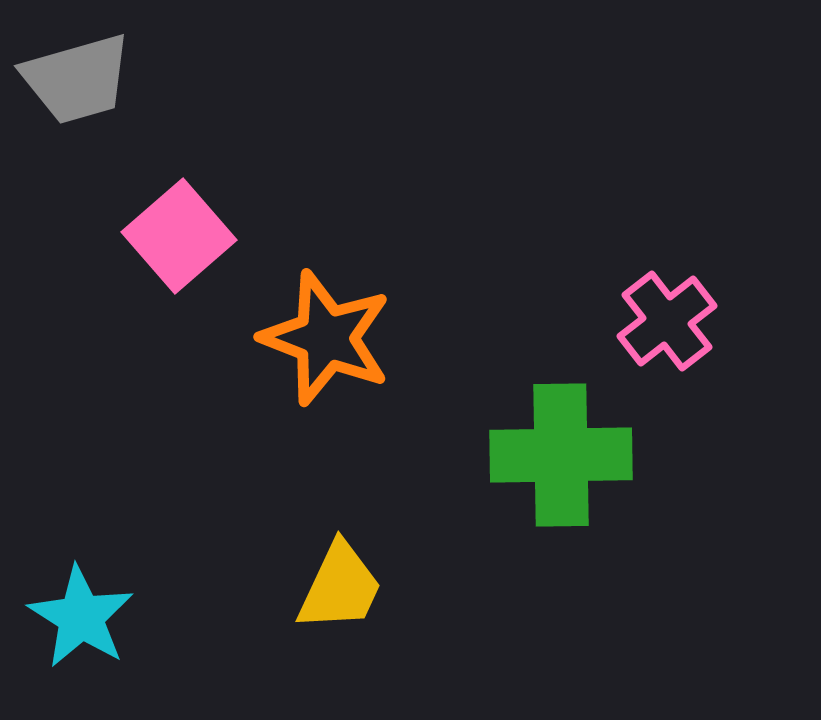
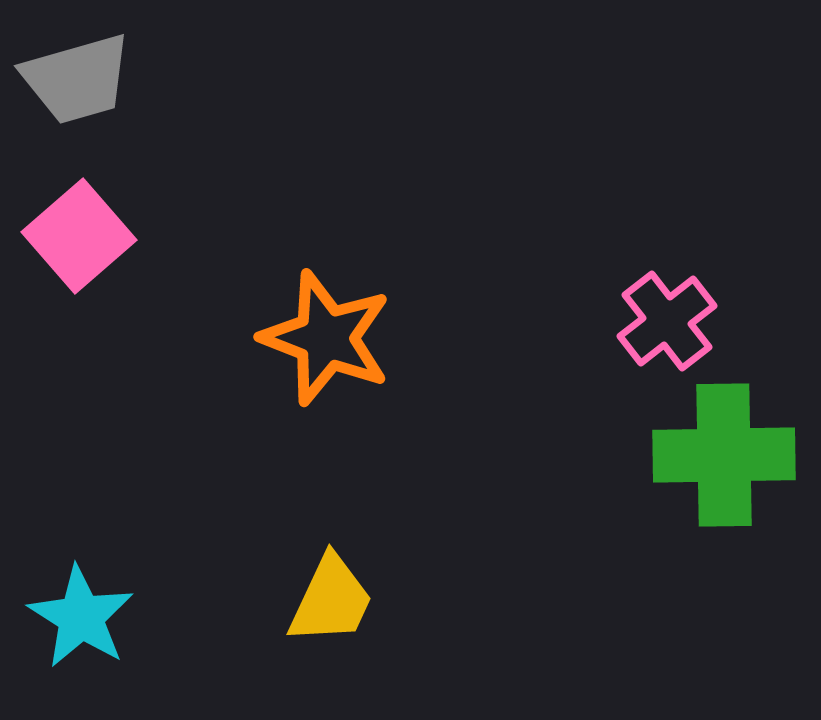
pink square: moved 100 px left
green cross: moved 163 px right
yellow trapezoid: moved 9 px left, 13 px down
